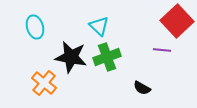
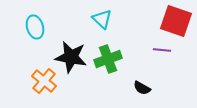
red square: moved 1 px left; rotated 28 degrees counterclockwise
cyan triangle: moved 3 px right, 7 px up
green cross: moved 1 px right, 2 px down
orange cross: moved 2 px up
